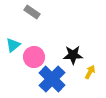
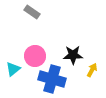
cyan triangle: moved 24 px down
pink circle: moved 1 px right, 1 px up
yellow arrow: moved 2 px right, 2 px up
blue cross: rotated 28 degrees counterclockwise
